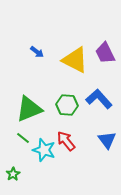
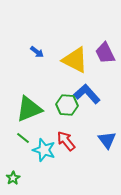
blue L-shape: moved 12 px left, 5 px up
green star: moved 4 px down
